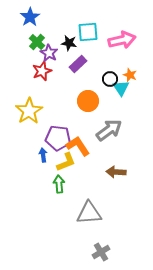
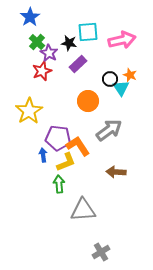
gray triangle: moved 6 px left, 3 px up
